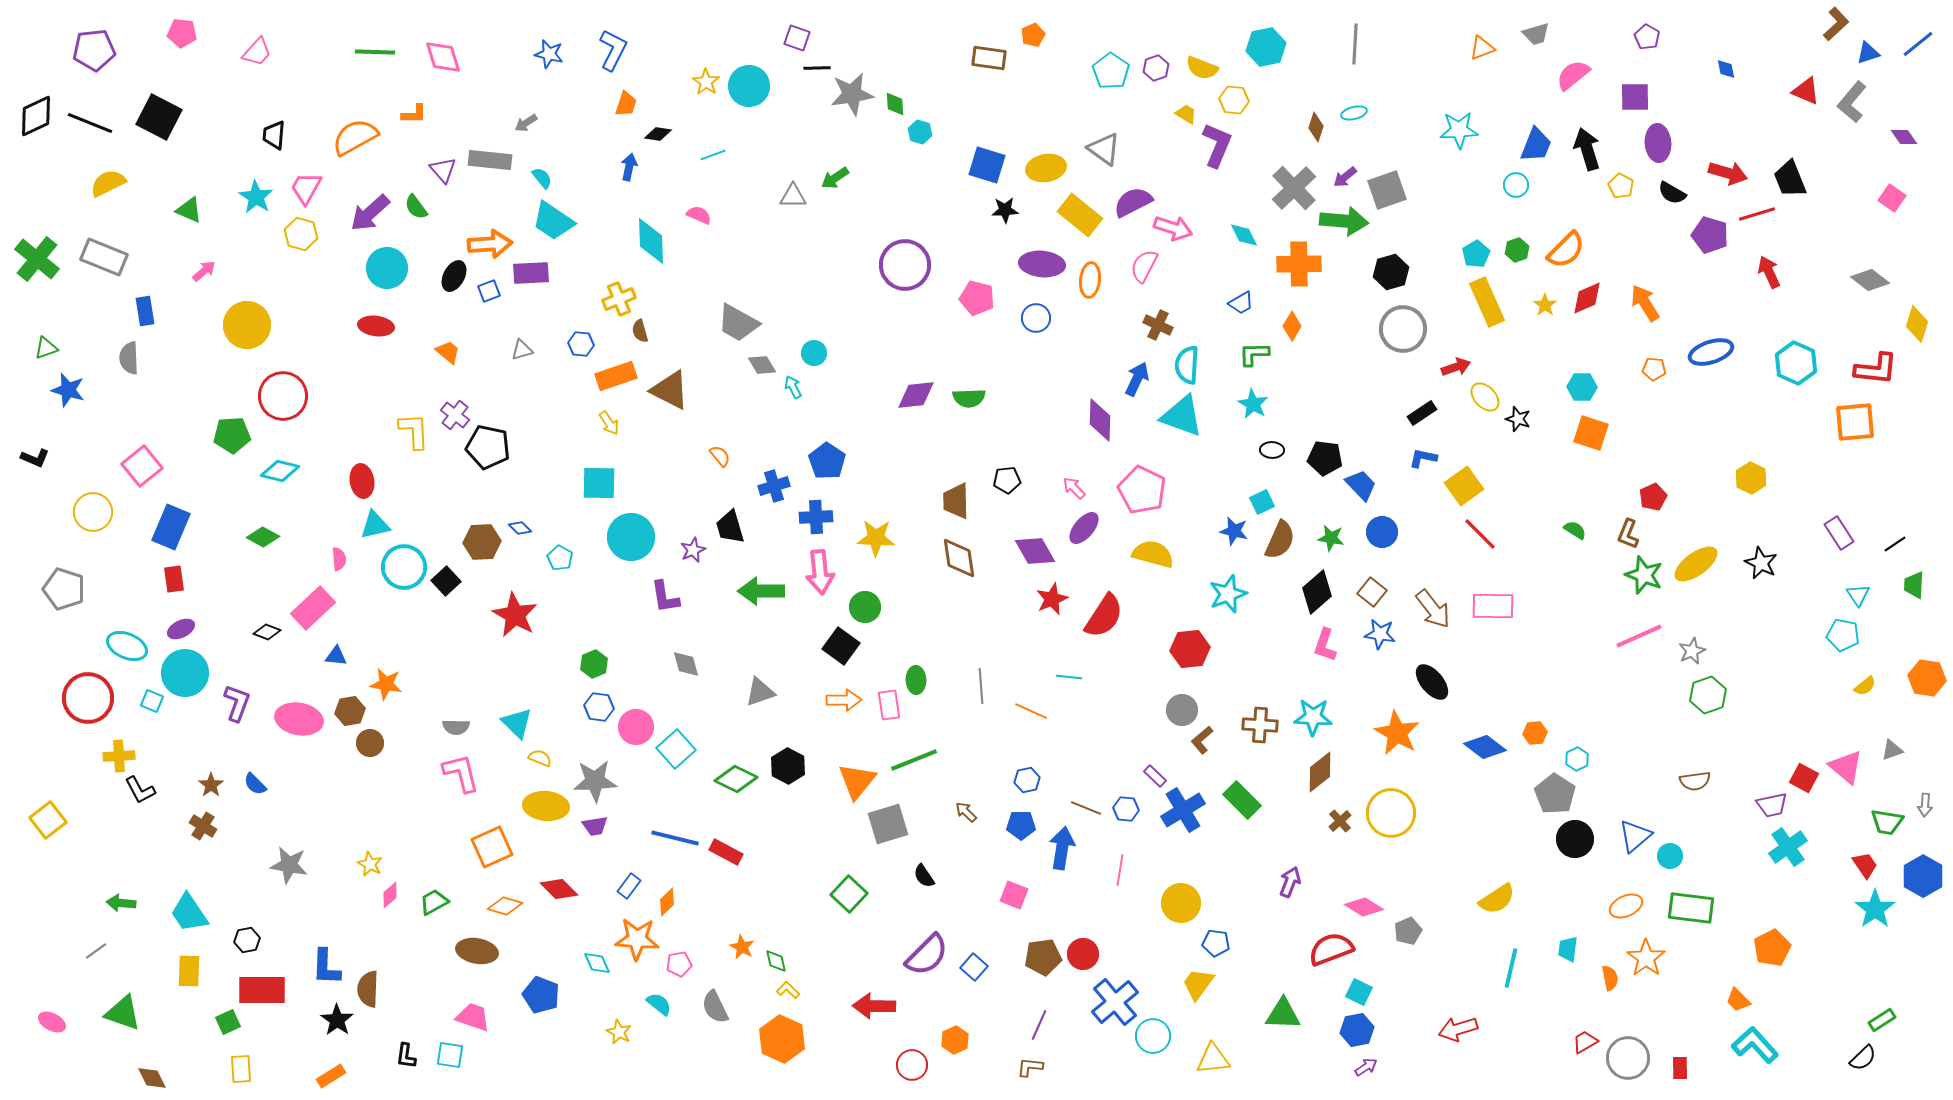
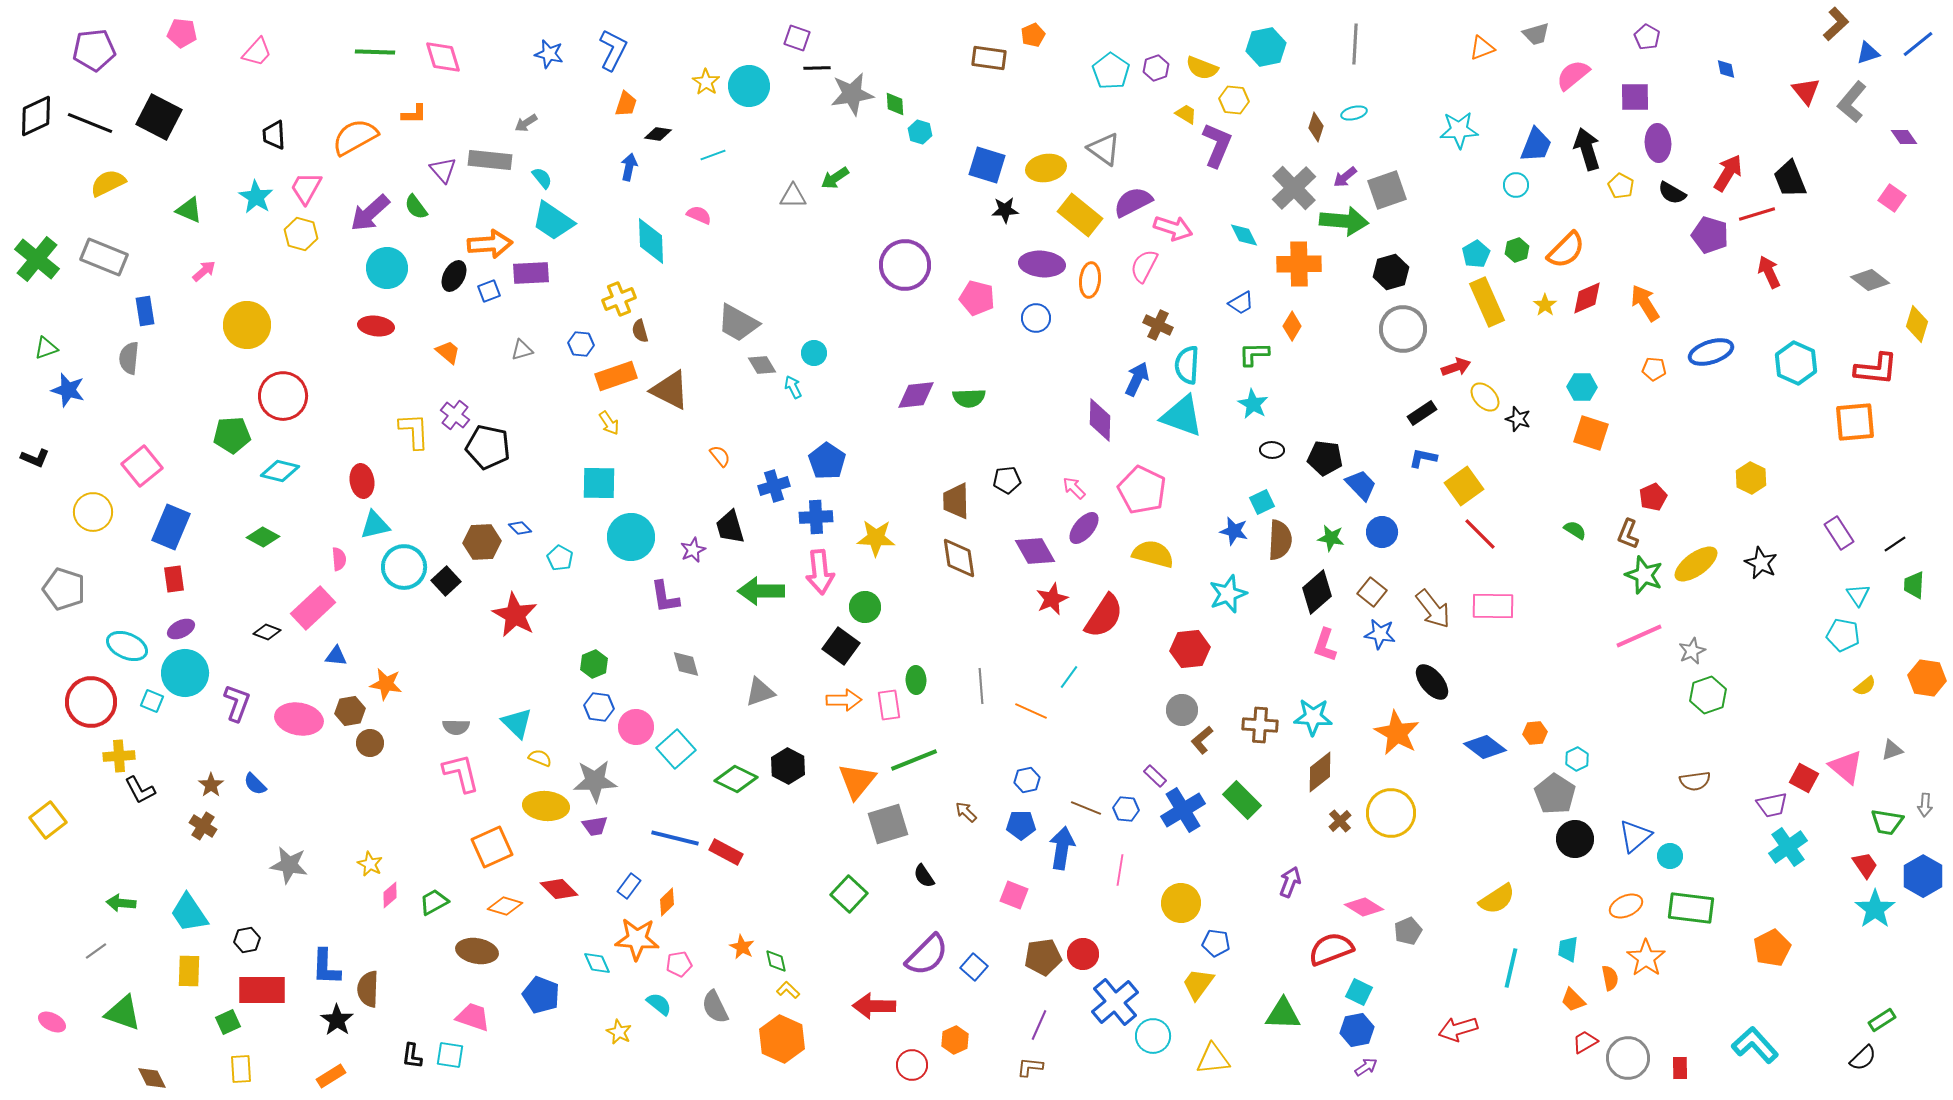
red triangle at (1806, 91): rotated 28 degrees clockwise
black trapezoid at (274, 135): rotated 8 degrees counterclockwise
red arrow at (1728, 173): rotated 75 degrees counterclockwise
gray semicircle at (129, 358): rotated 8 degrees clockwise
brown semicircle at (1280, 540): rotated 21 degrees counterclockwise
cyan line at (1069, 677): rotated 60 degrees counterclockwise
red circle at (88, 698): moved 3 px right, 4 px down
orange trapezoid at (1738, 1000): moved 165 px left
black L-shape at (406, 1056): moved 6 px right
